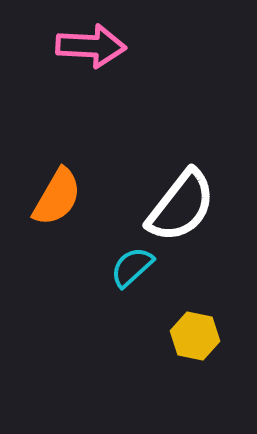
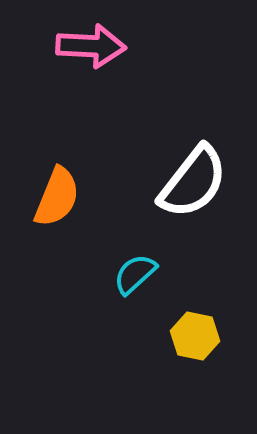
orange semicircle: rotated 8 degrees counterclockwise
white semicircle: moved 12 px right, 24 px up
cyan semicircle: moved 3 px right, 7 px down
